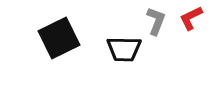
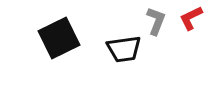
black trapezoid: rotated 9 degrees counterclockwise
